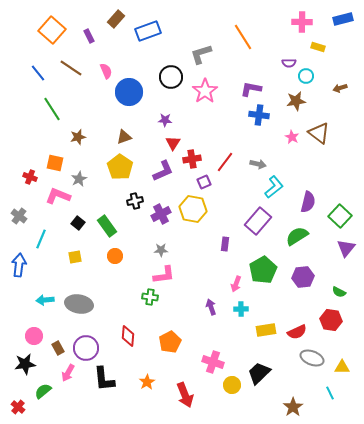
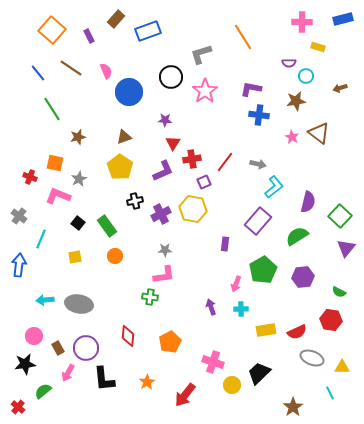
gray star at (161, 250): moved 4 px right
red arrow at (185, 395): rotated 60 degrees clockwise
